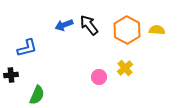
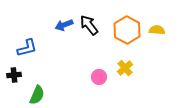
black cross: moved 3 px right
